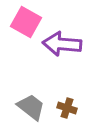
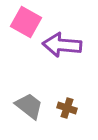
purple arrow: moved 1 px down
gray trapezoid: moved 2 px left, 1 px up
